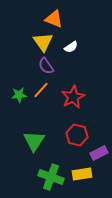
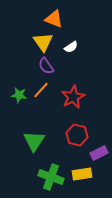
green star: rotated 14 degrees clockwise
